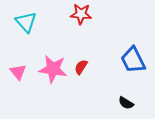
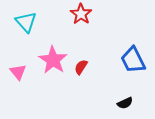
red star: rotated 30 degrees clockwise
pink star: moved 9 px up; rotated 24 degrees clockwise
black semicircle: moved 1 px left; rotated 56 degrees counterclockwise
